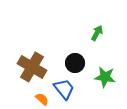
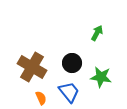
black circle: moved 3 px left
green star: moved 4 px left
blue trapezoid: moved 5 px right, 3 px down
orange semicircle: moved 1 px left, 1 px up; rotated 24 degrees clockwise
